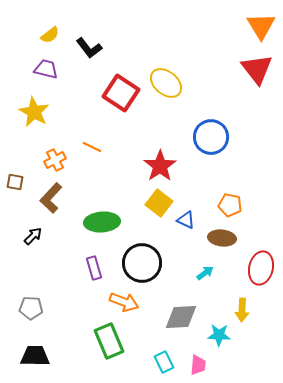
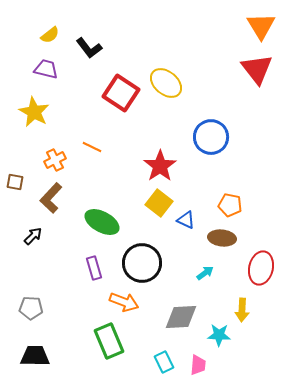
green ellipse: rotated 32 degrees clockwise
